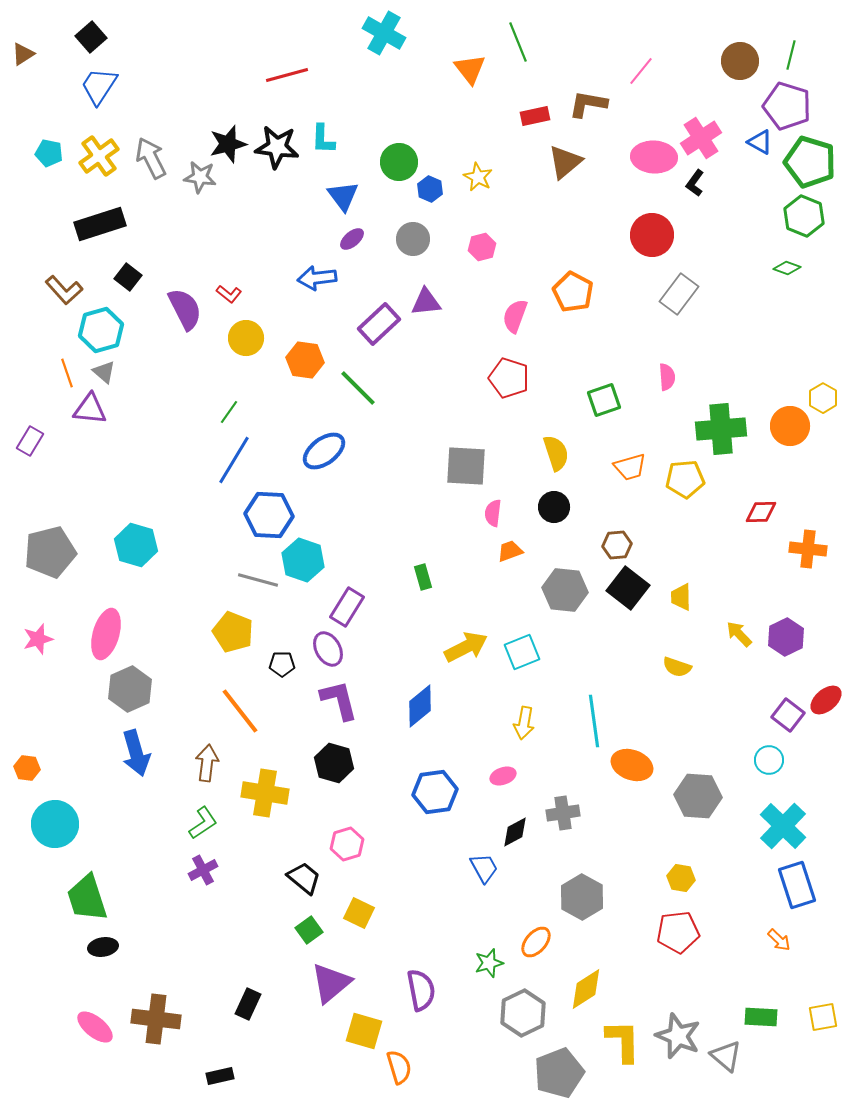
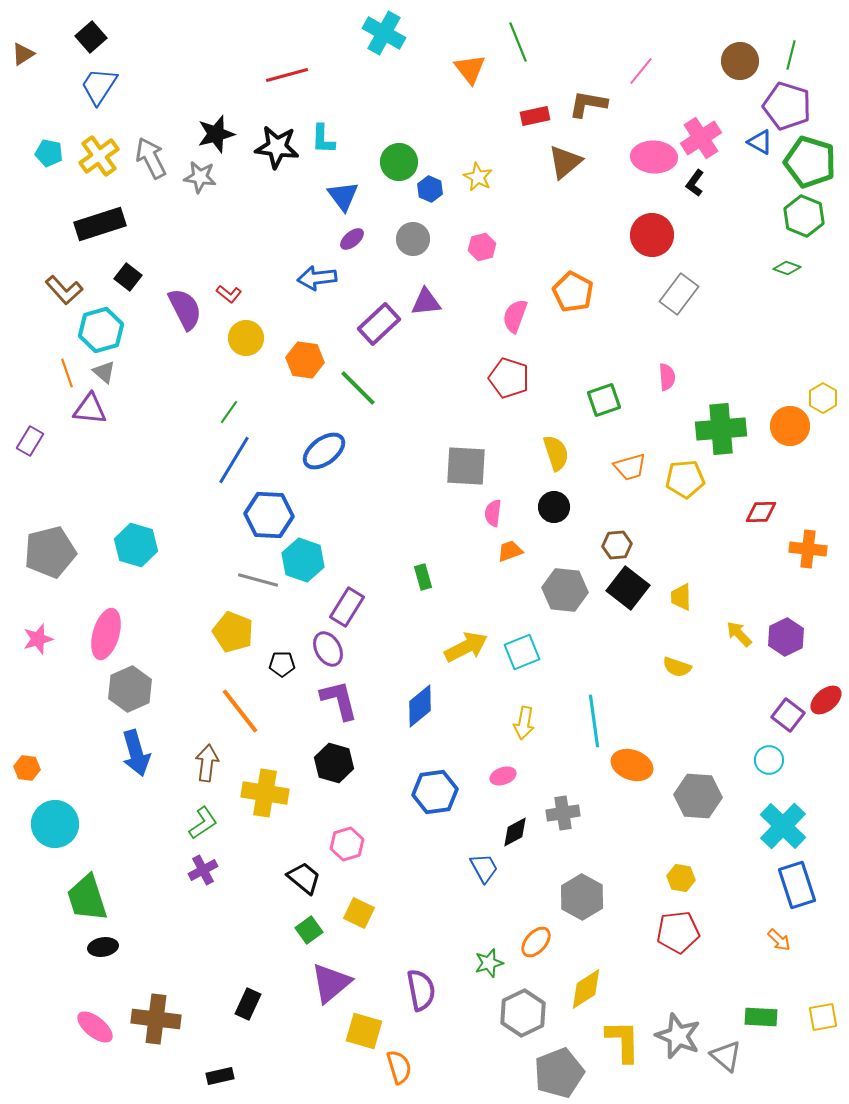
black star at (228, 144): moved 12 px left, 10 px up
